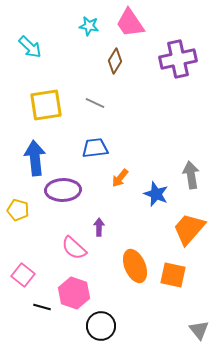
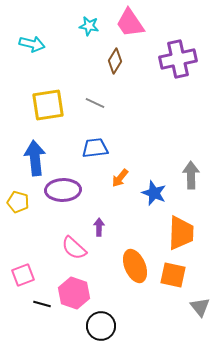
cyan arrow: moved 2 px right, 3 px up; rotated 30 degrees counterclockwise
yellow square: moved 2 px right
gray arrow: rotated 8 degrees clockwise
blue star: moved 2 px left, 1 px up
yellow pentagon: moved 8 px up
orange trapezoid: moved 8 px left, 4 px down; rotated 141 degrees clockwise
pink square: rotated 30 degrees clockwise
black line: moved 3 px up
gray triangle: moved 1 px right, 23 px up
